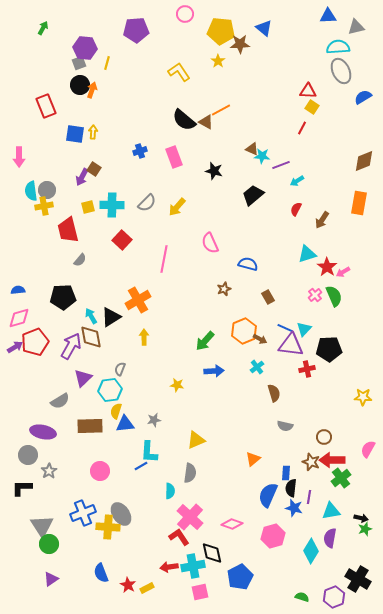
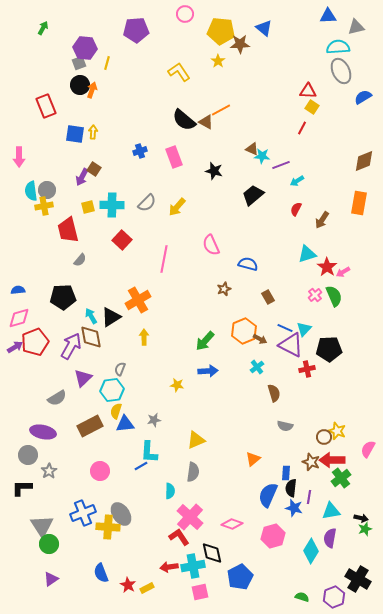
pink semicircle at (210, 243): moved 1 px right, 2 px down
purple triangle at (291, 345): rotated 20 degrees clockwise
blue arrow at (214, 371): moved 6 px left
cyan hexagon at (110, 390): moved 2 px right
yellow star at (363, 397): moved 26 px left, 34 px down; rotated 18 degrees clockwise
gray semicircle at (60, 401): moved 3 px left, 3 px up
brown rectangle at (90, 426): rotated 25 degrees counterclockwise
gray semicircle at (190, 473): moved 3 px right, 1 px up
